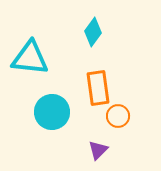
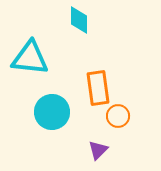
cyan diamond: moved 14 px left, 12 px up; rotated 36 degrees counterclockwise
